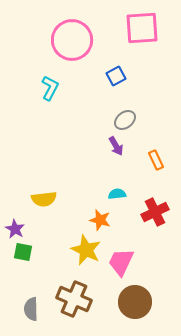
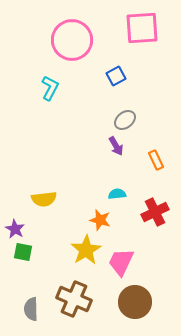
yellow star: rotated 16 degrees clockwise
